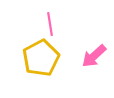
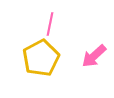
pink line: rotated 20 degrees clockwise
